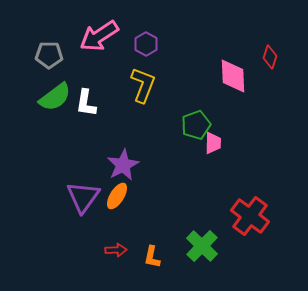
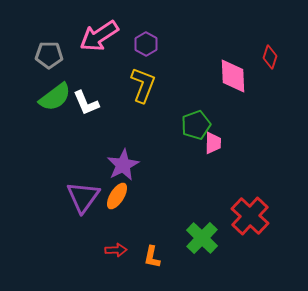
white L-shape: rotated 32 degrees counterclockwise
red cross: rotated 6 degrees clockwise
green cross: moved 8 px up
